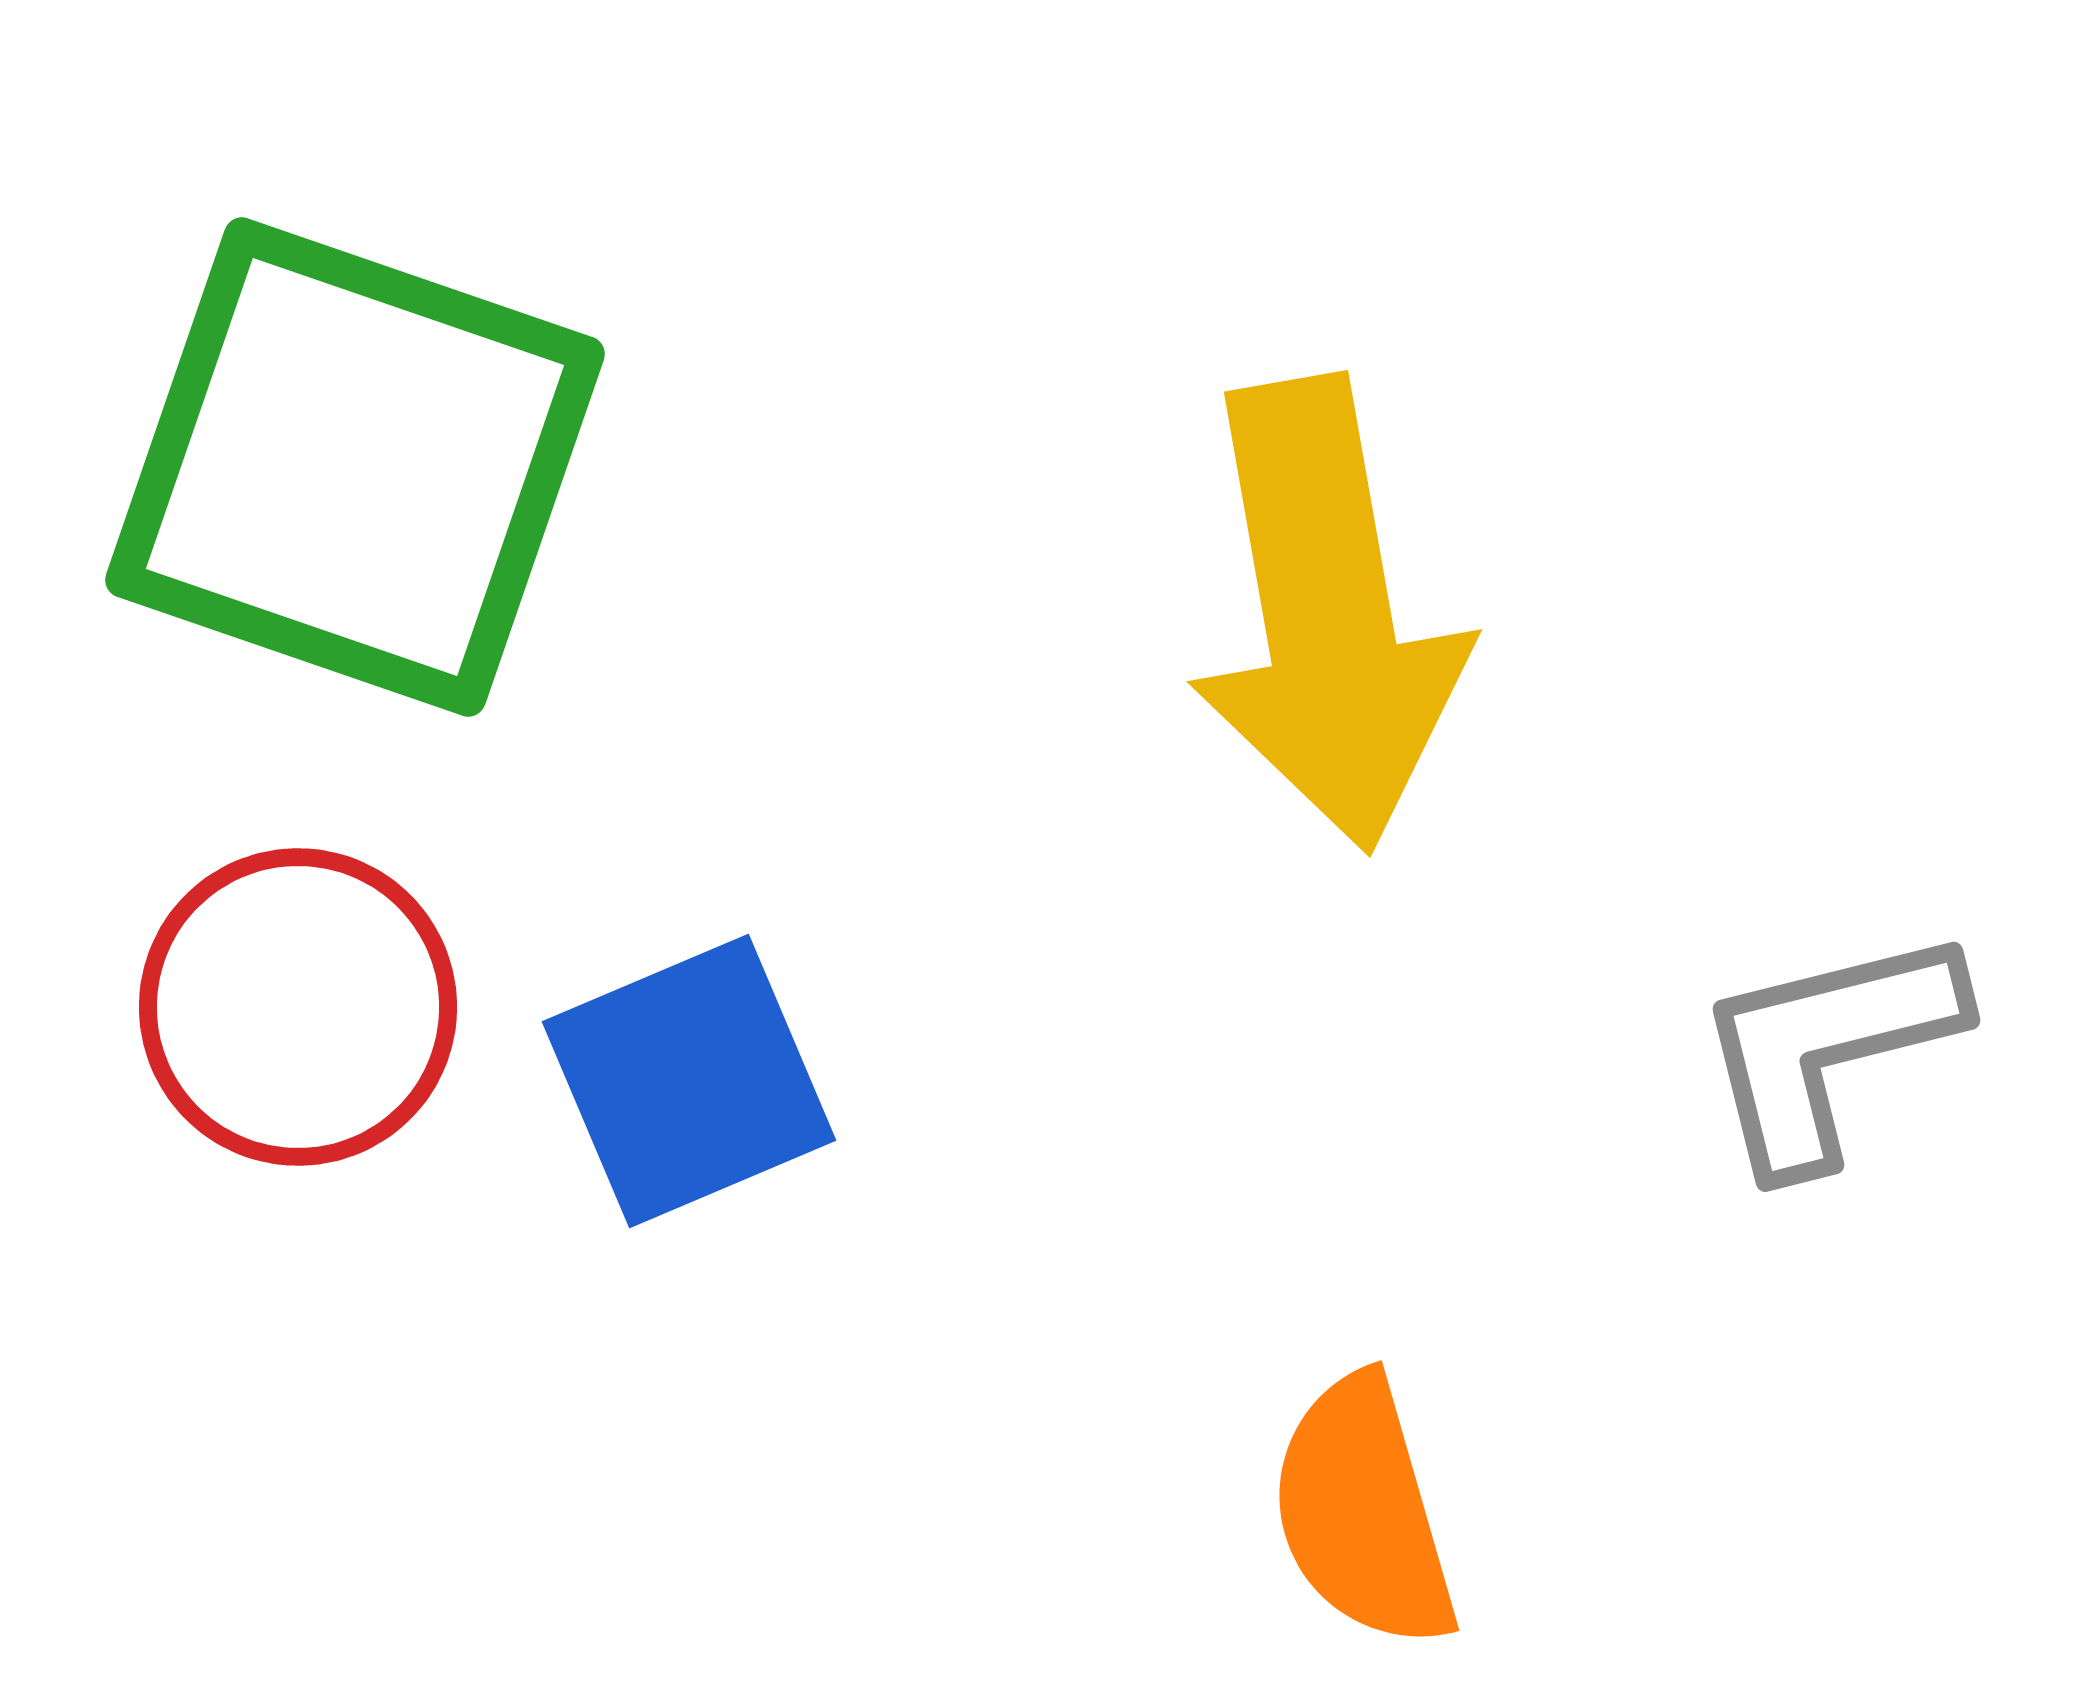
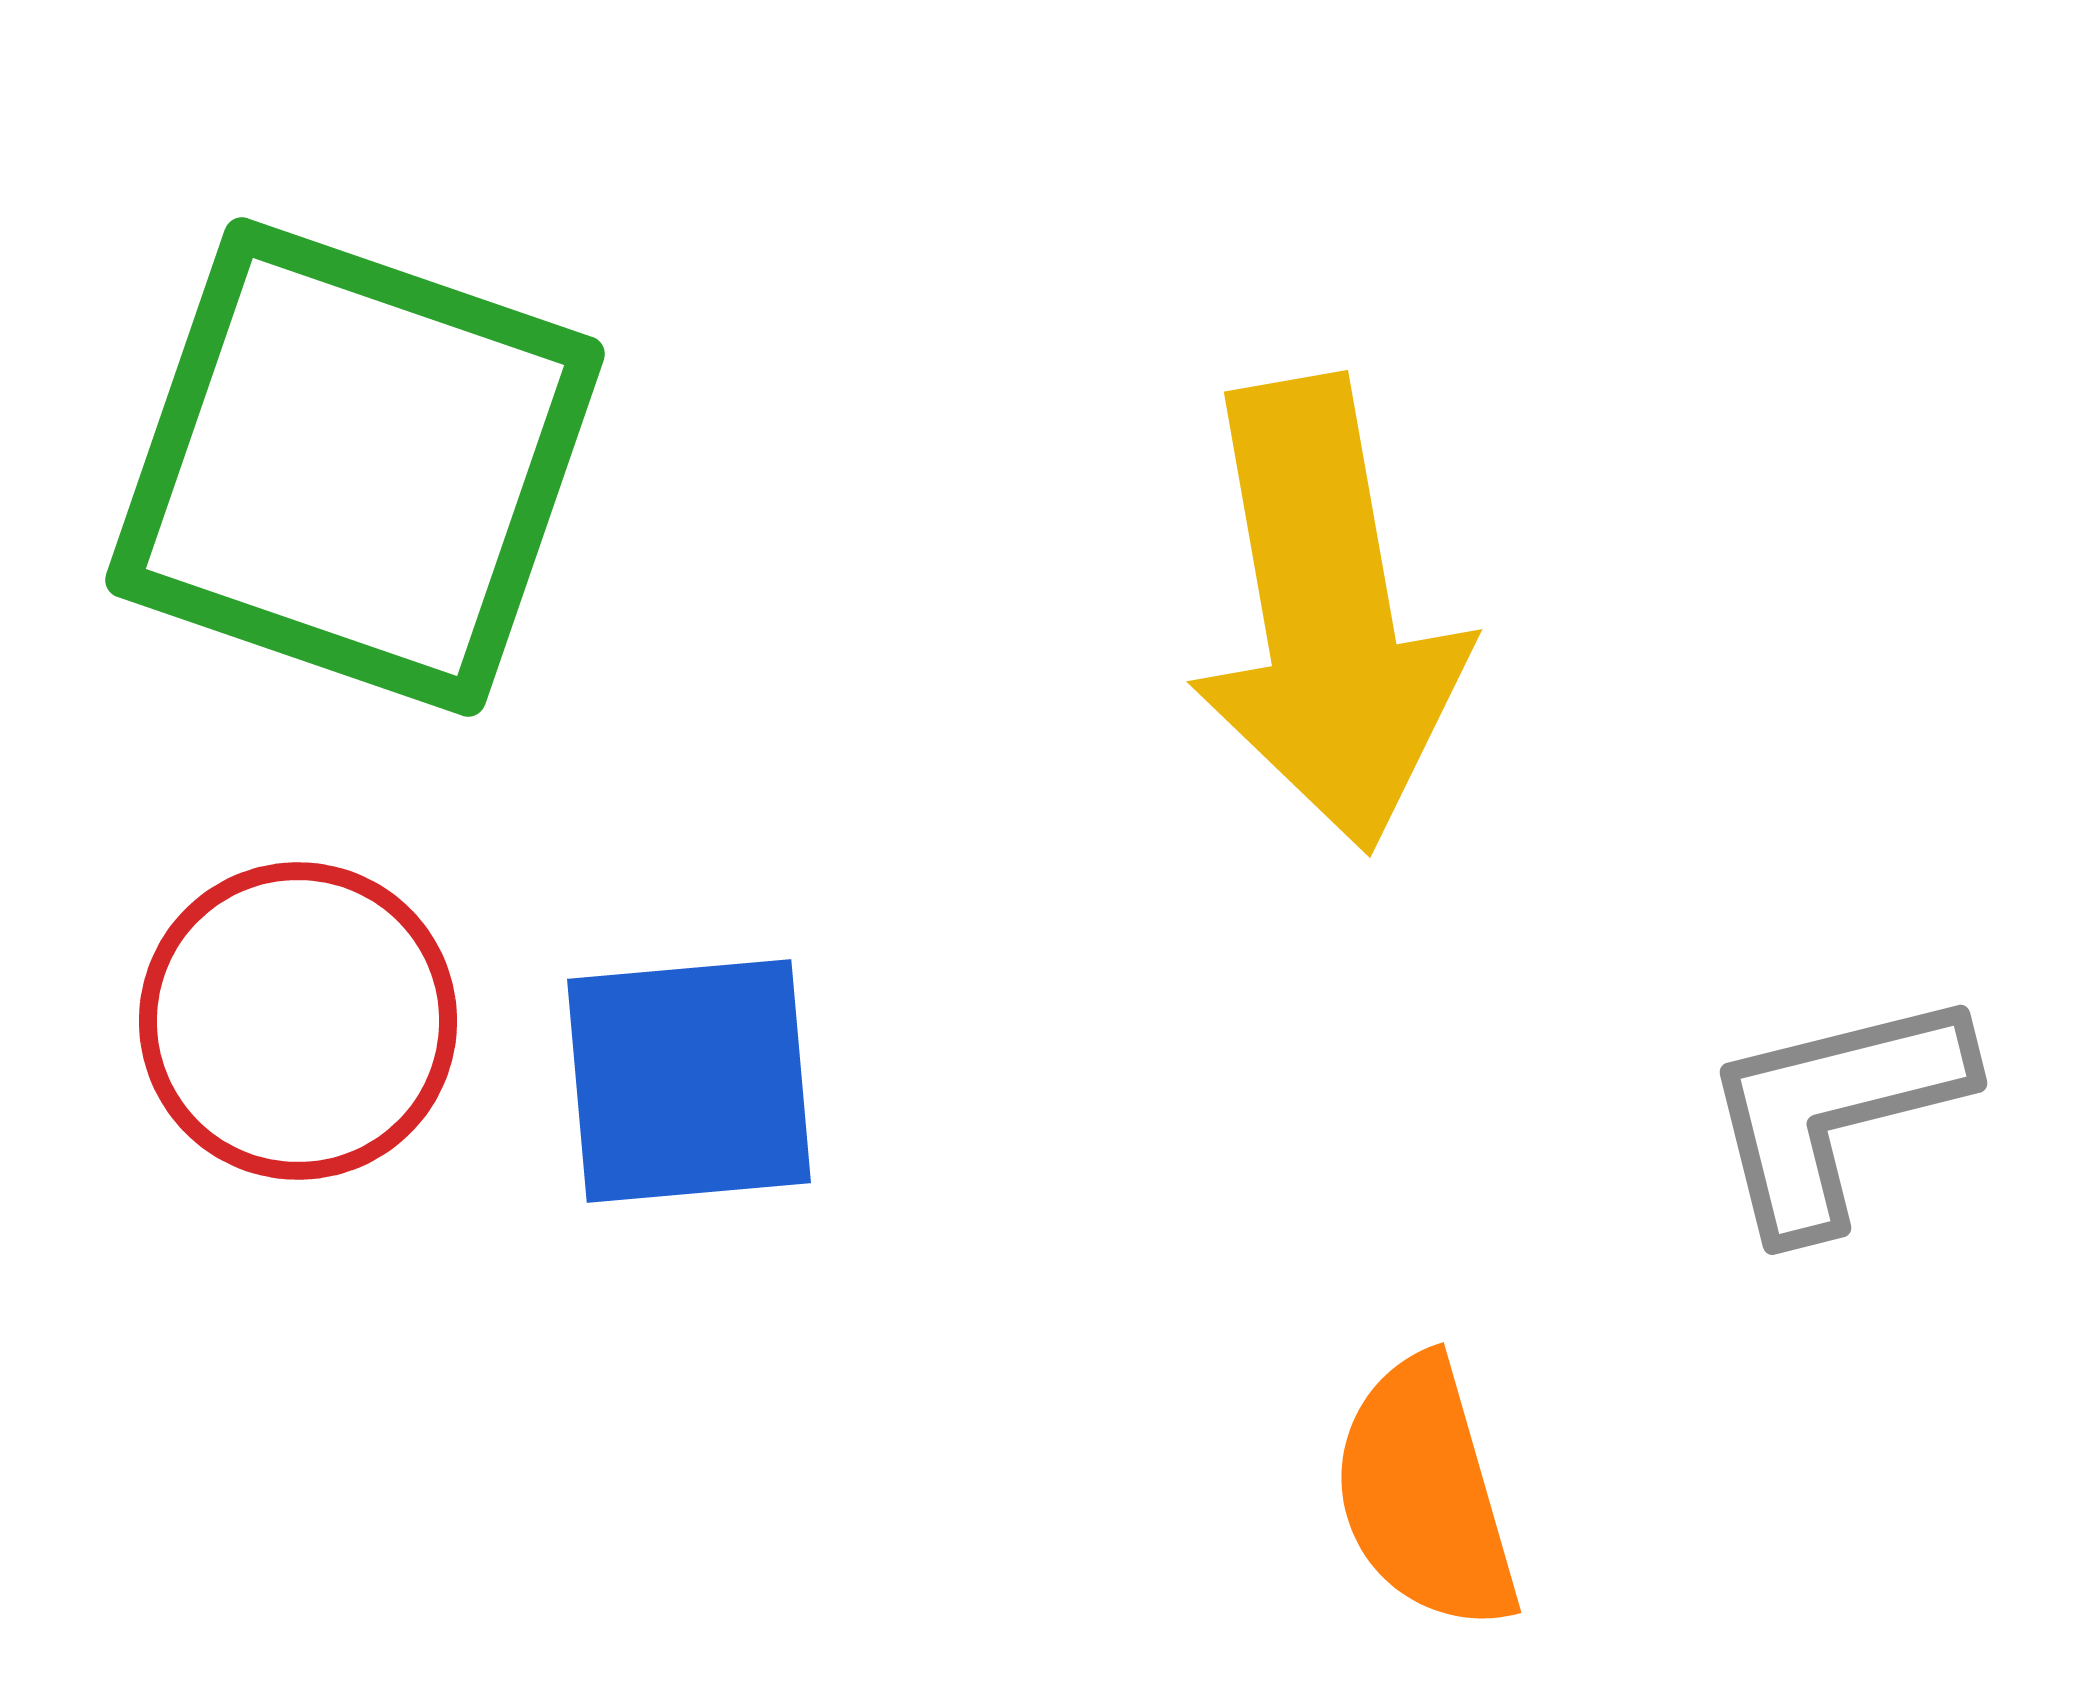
red circle: moved 14 px down
gray L-shape: moved 7 px right, 63 px down
blue square: rotated 18 degrees clockwise
orange semicircle: moved 62 px right, 18 px up
